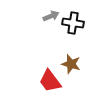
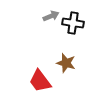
brown star: moved 5 px left, 1 px up
red trapezoid: moved 10 px left
